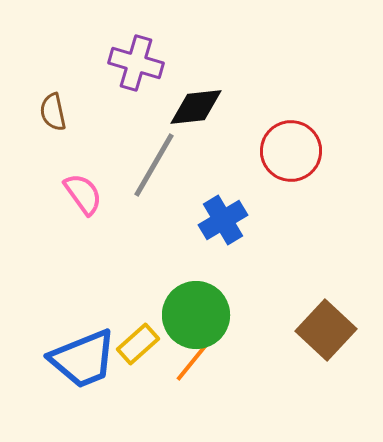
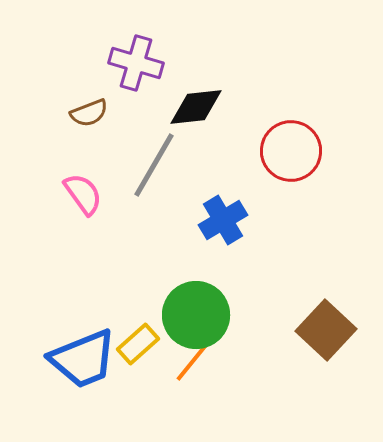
brown semicircle: moved 36 px right, 1 px down; rotated 99 degrees counterclockwise
